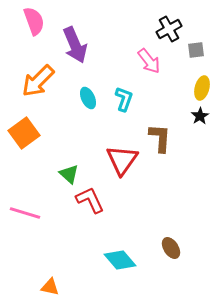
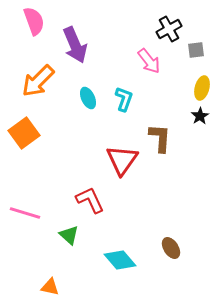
green triangle: moved 61 px down
